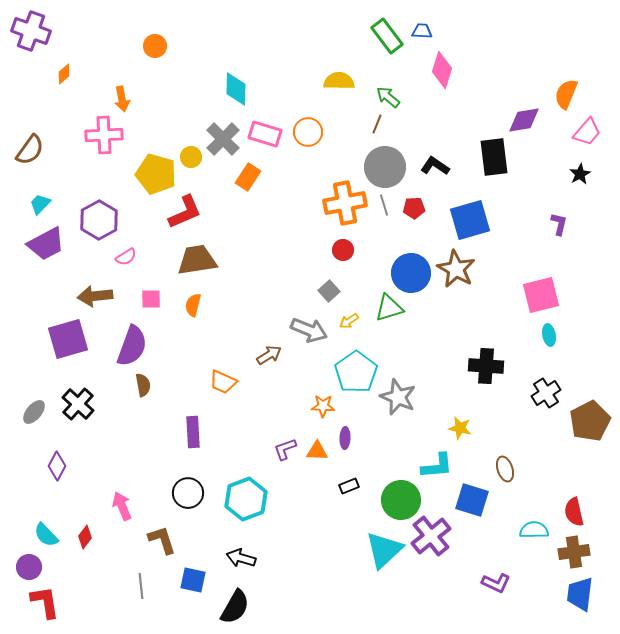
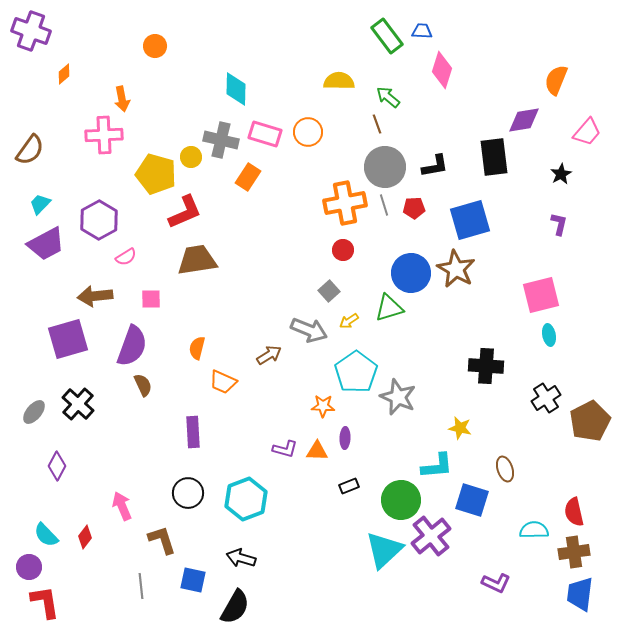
orange semicircle at (566, 94): moved 10 px left, 14 px up
brown line at (377, 124): rotated 42 degrees counterclockwise
gray cross at (223, 139): moved 2 px left, 1 px down; rotated 32 degrees counterclockwise
black L-shape at (435, 166): rotated 136 degrees clockwise
black star at (580, 174): moved 19 px left
orange semicircle at (193, 305): moved 4 px right, 43 px down
brown semicircle at (143, 385): rotated 15 degrees counterclockwise
black cross at (546, 393): moved 5 px down
purple L-shape at (285, 449): rotated 145 degrees counterclockwise
